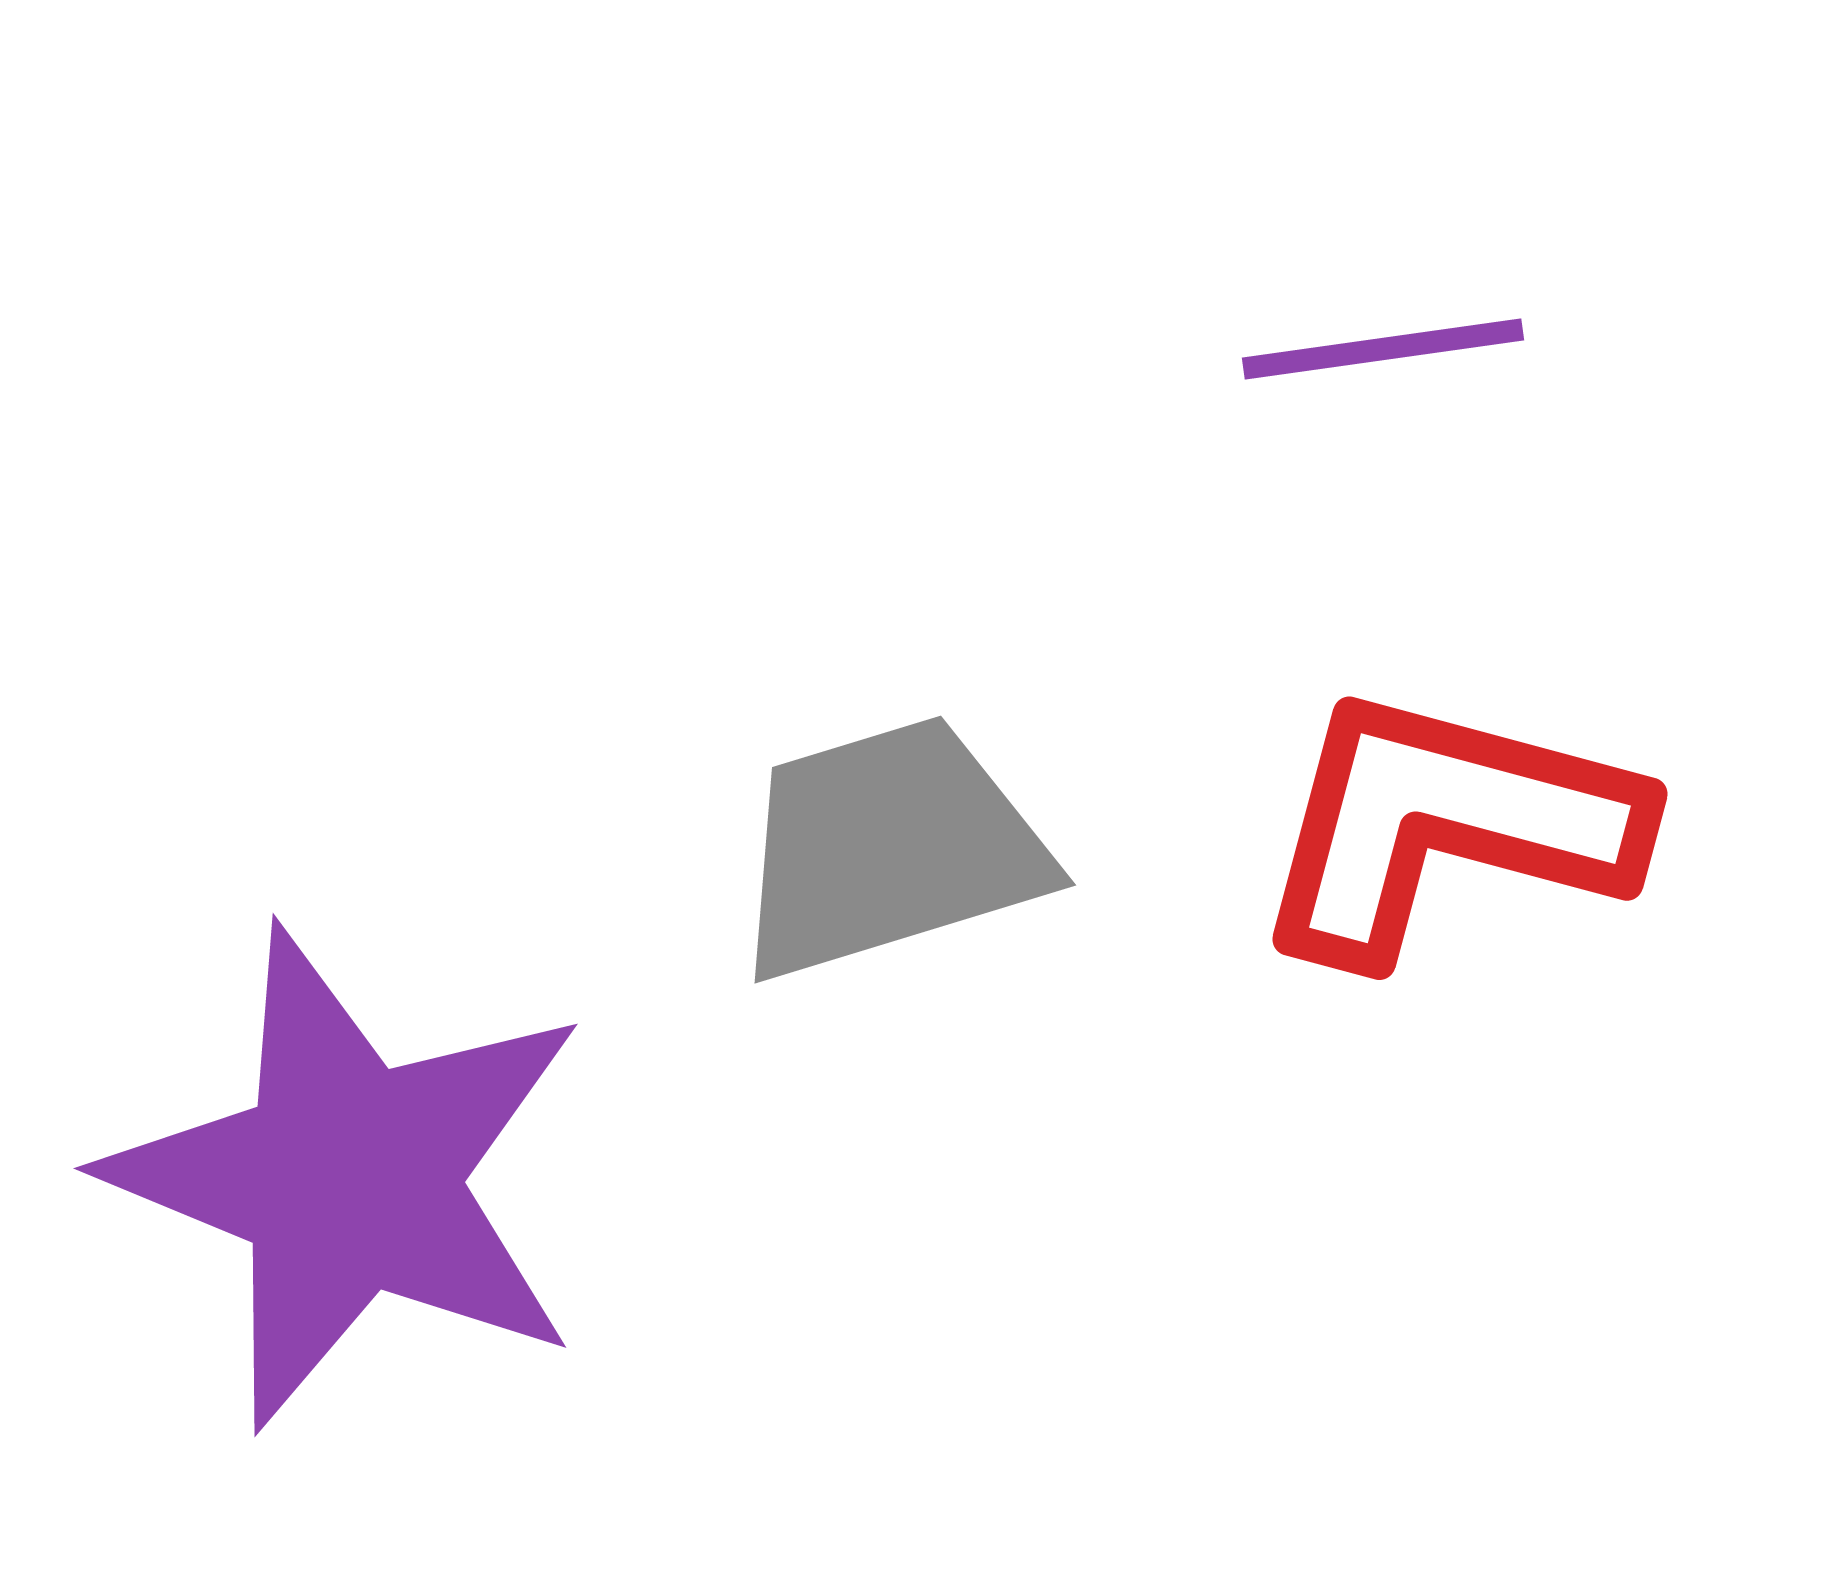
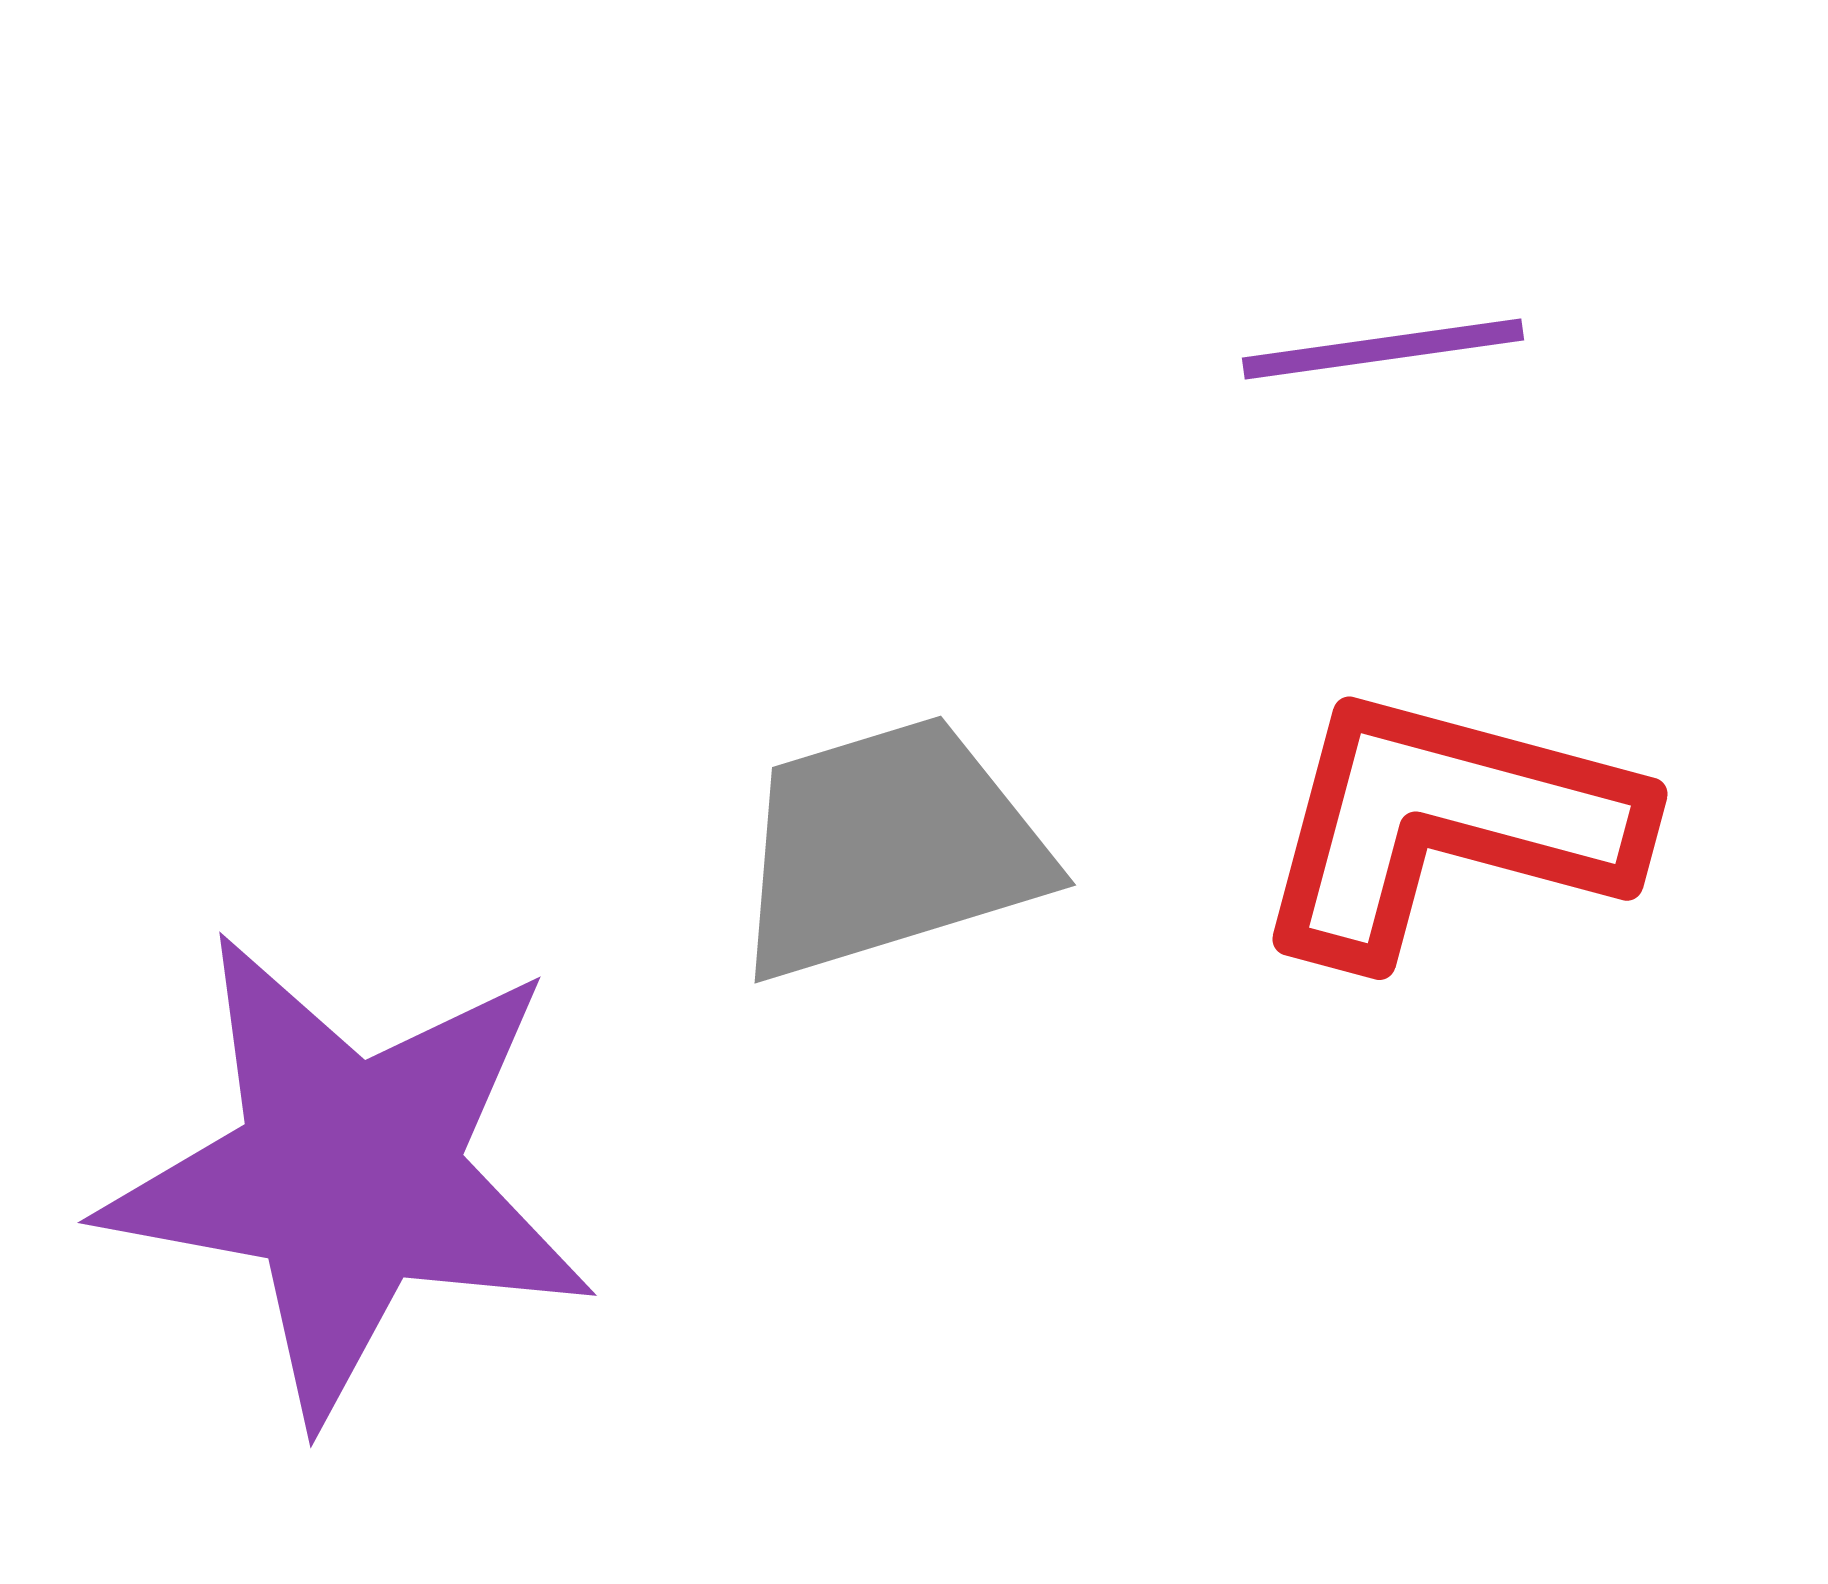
purple star: moved 3 px up; rotated 12 degrees counterclockwise
